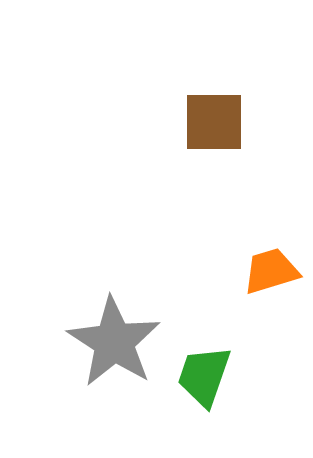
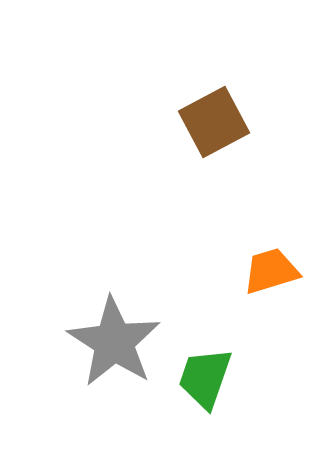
brown square: rotated 28 degrees counterclockwise
green trapezoid: moved 1 px right, 2 px down
